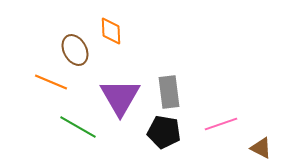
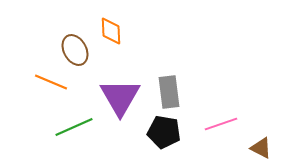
green line: moved 4 px left; rotated 54 degrees counterclockwise
